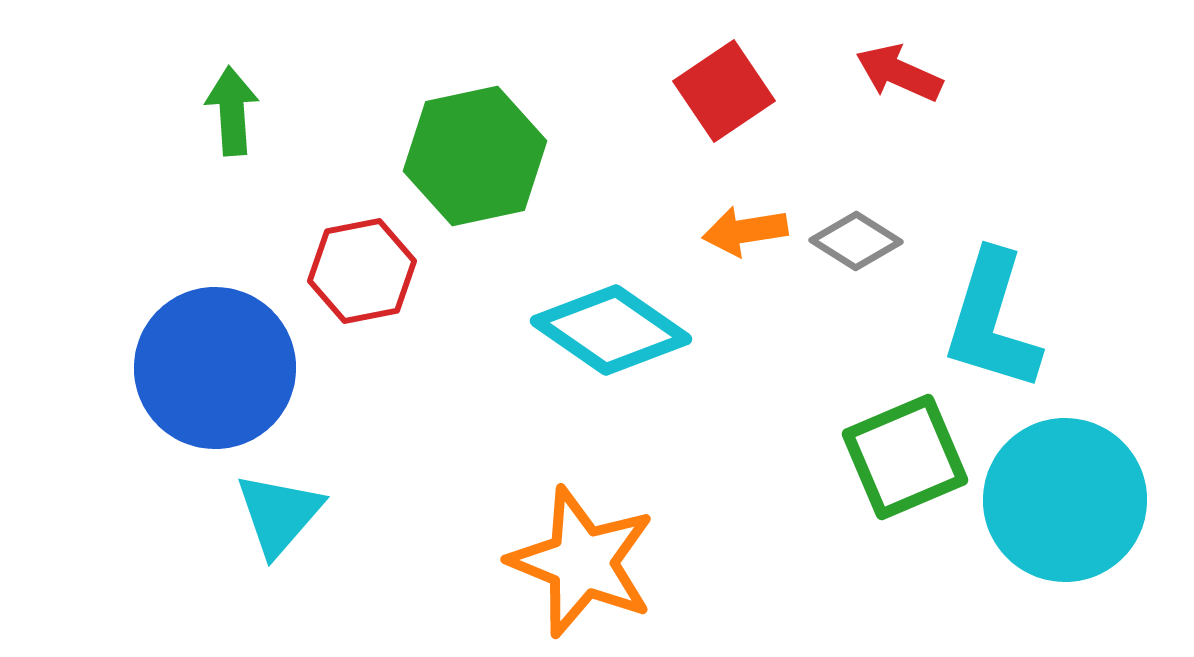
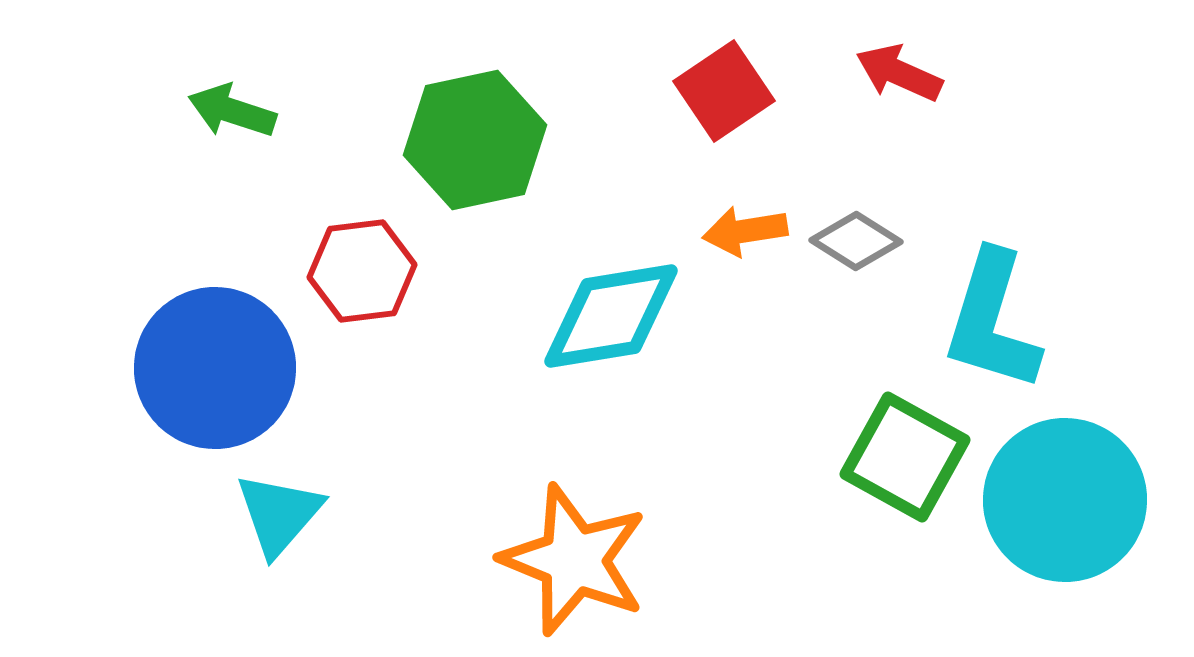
green arrow: rotated 68 degrees counterclockwise
green hexagon: moved 16 px up
red hexagon: rotated 4 degrees clockwise
cyan diamond: moved 14 px up; rotated 44 degrees counterclockwise
green square: rotated 38 degrees counterclockwise
orange star: moved 8 px left, 2 px up
